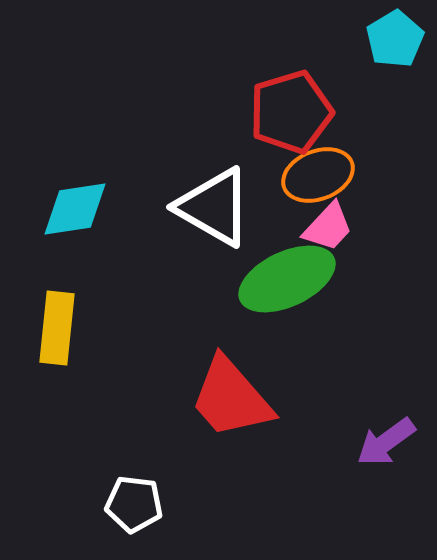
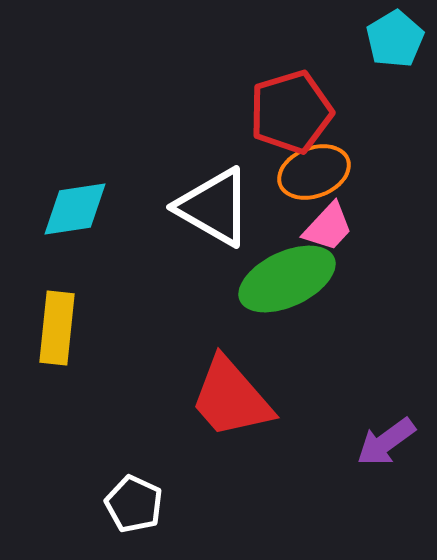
orange ellipse: moved 4 px left, 3 px up
white pentagon: rotated 18 degrees clockwise
